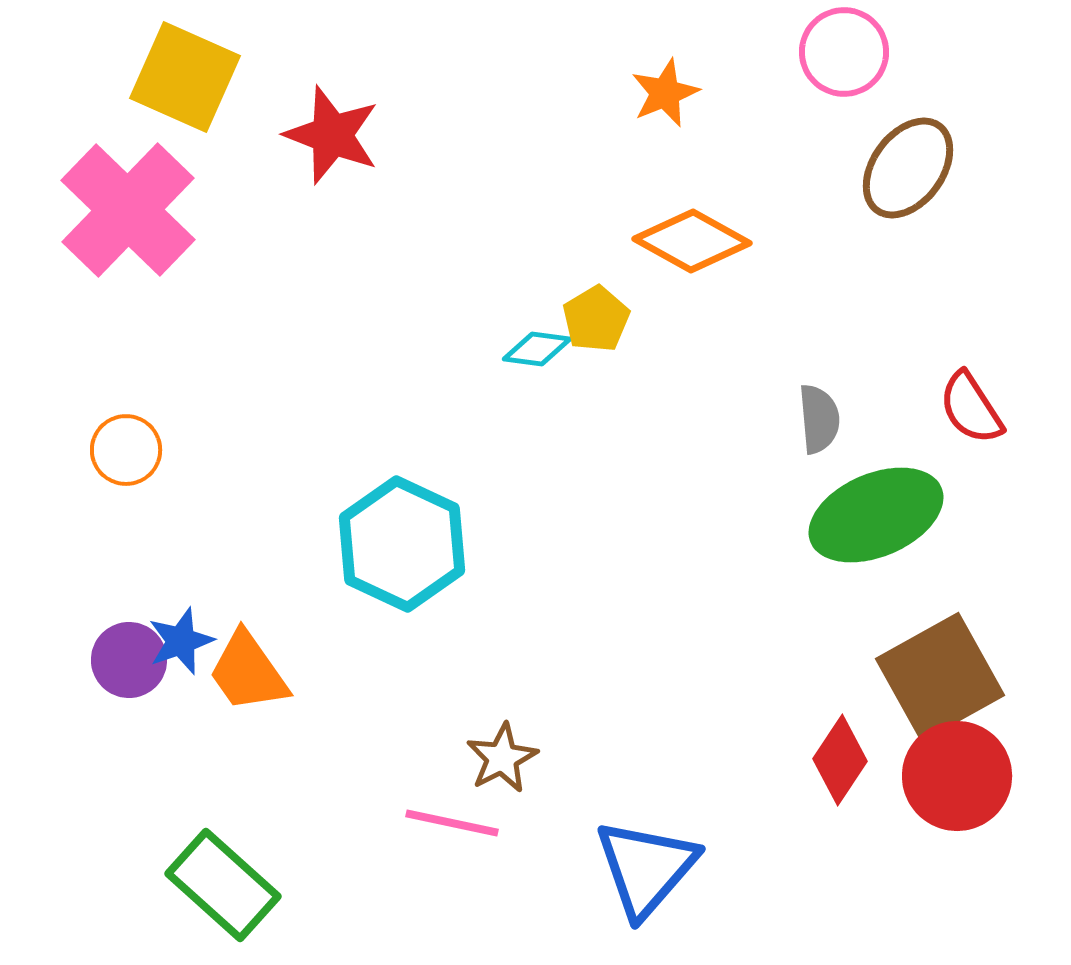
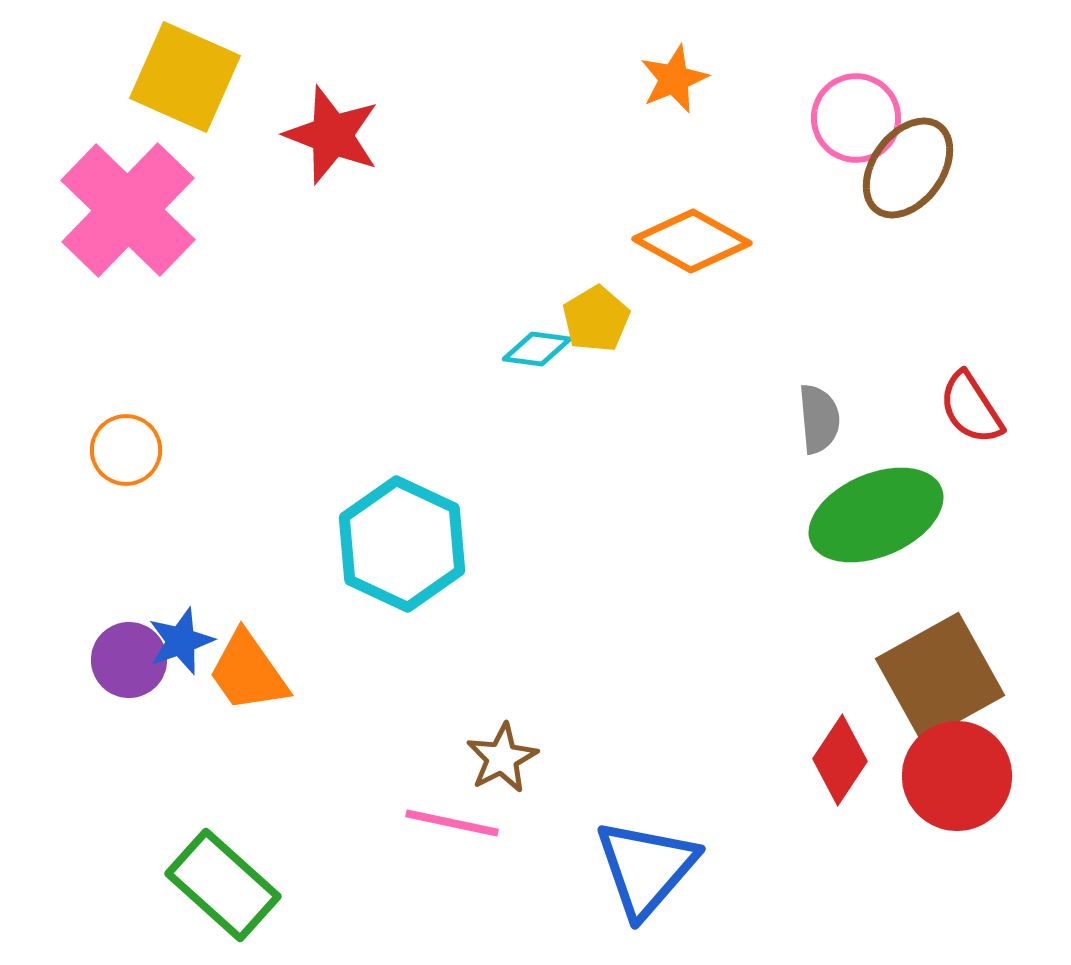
pink circle: moved 12 px right, 66 px down
orange star: moved 9 px right, 14 px up
